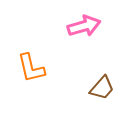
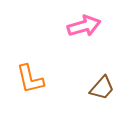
orange L-shape: moved 1 px left, 11 px down
